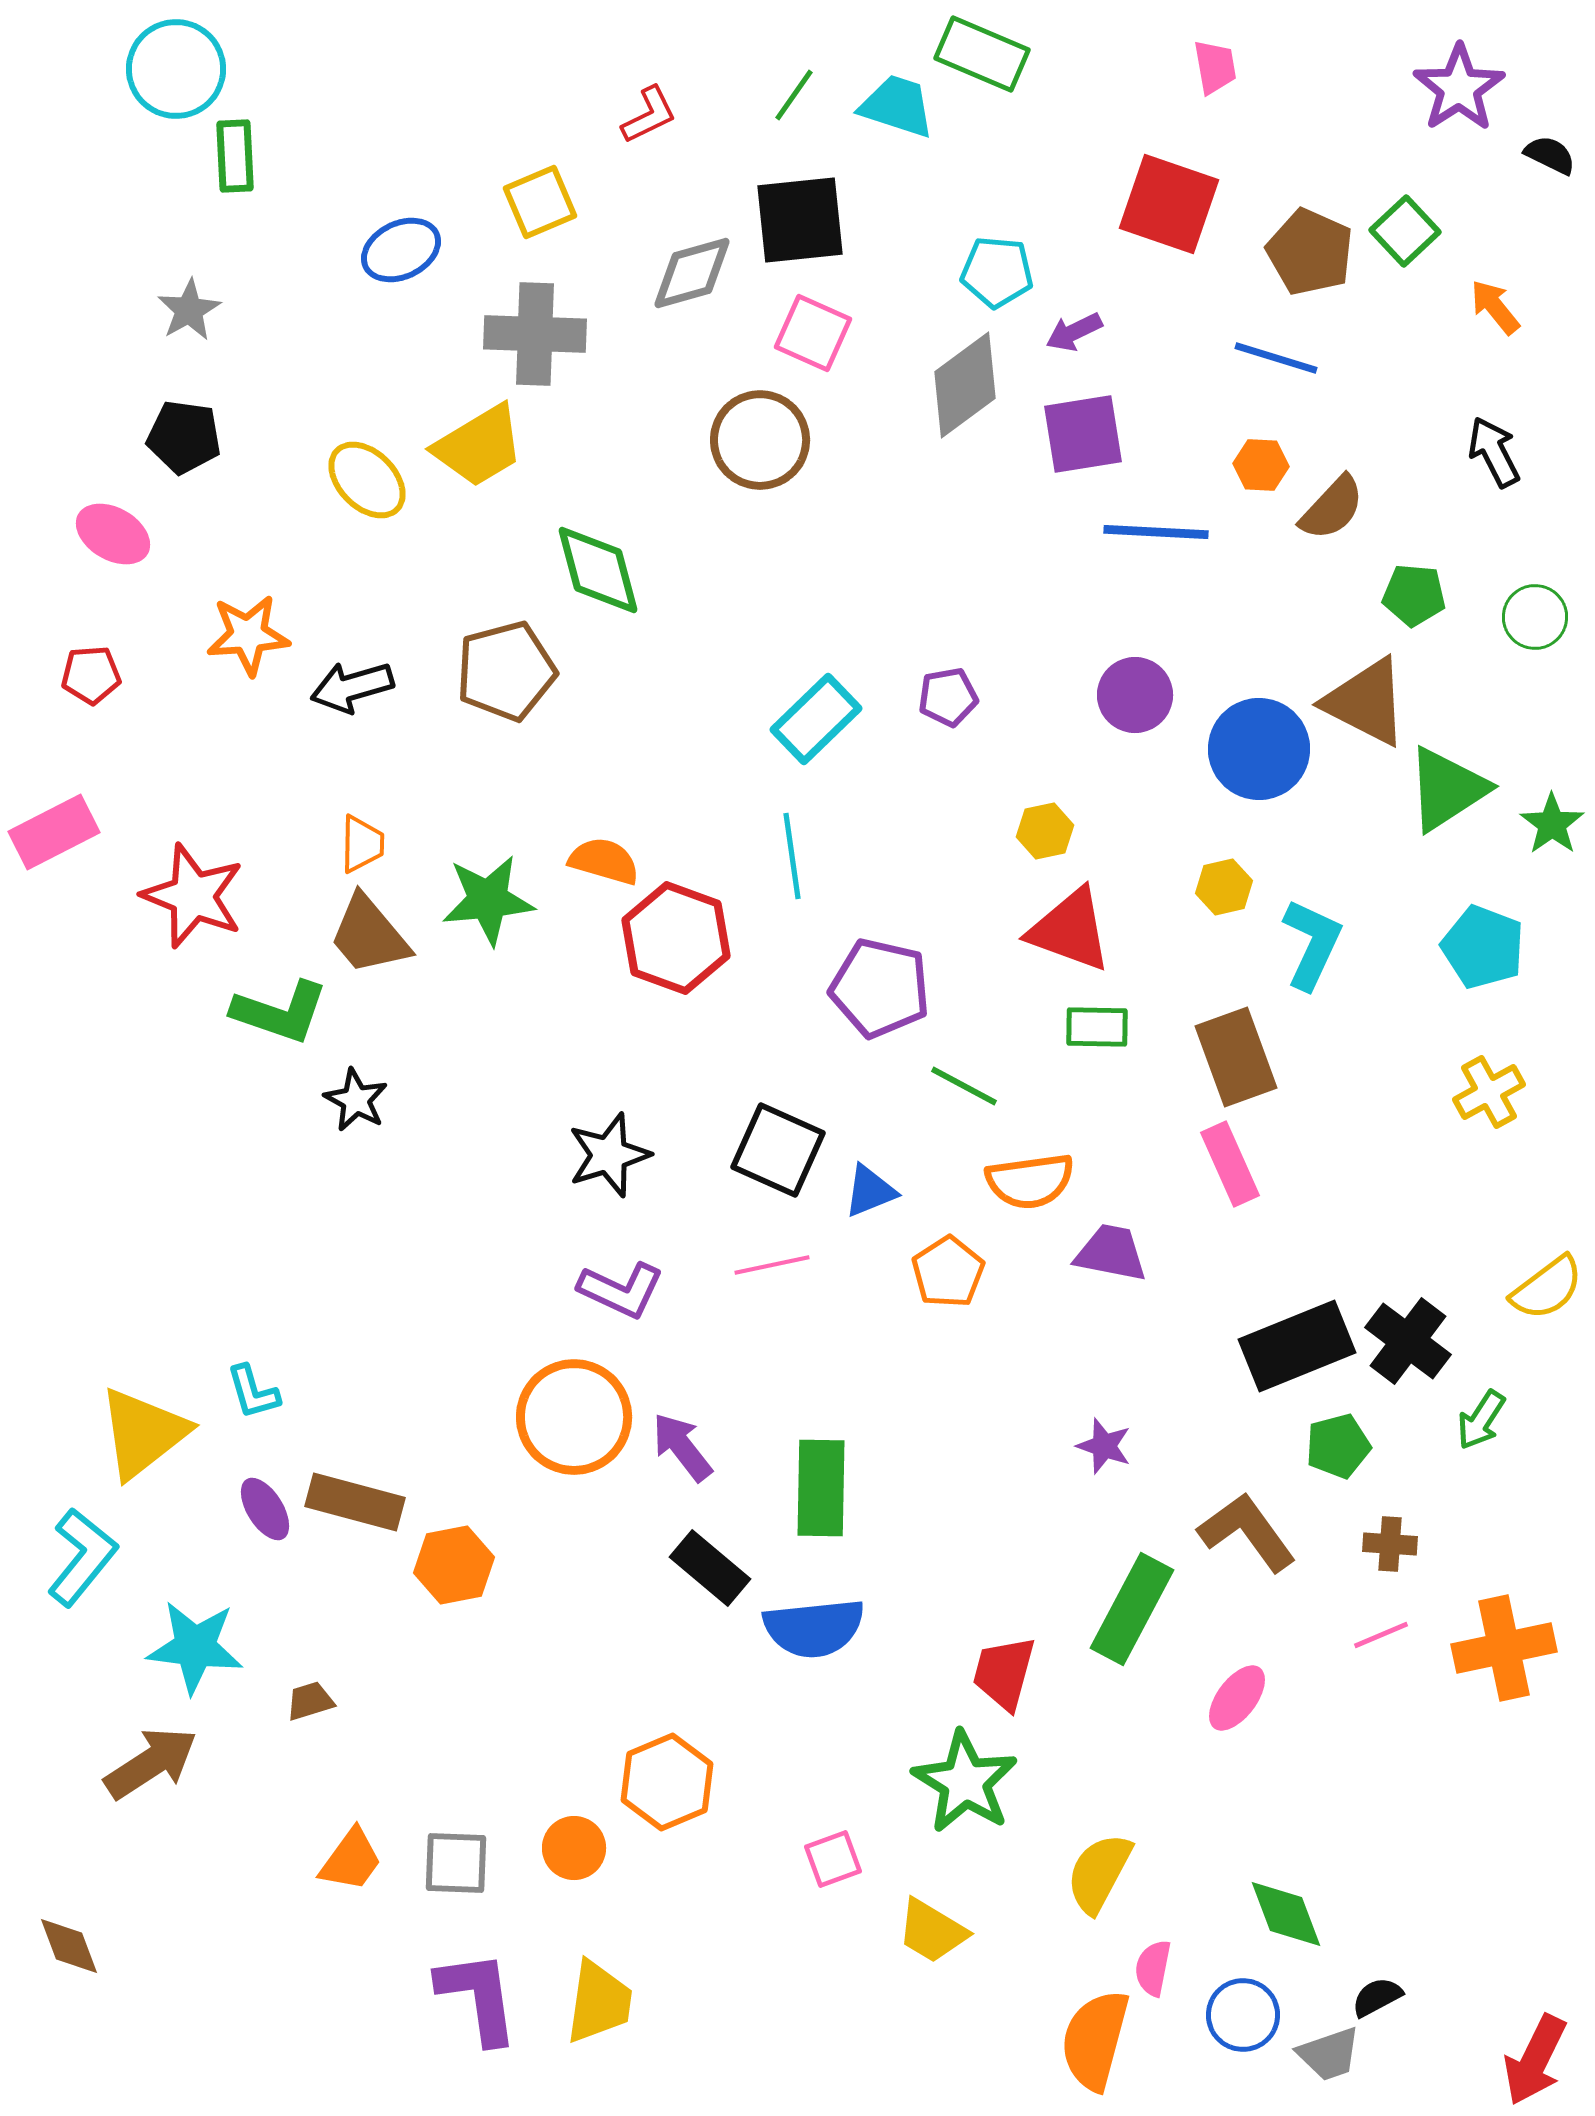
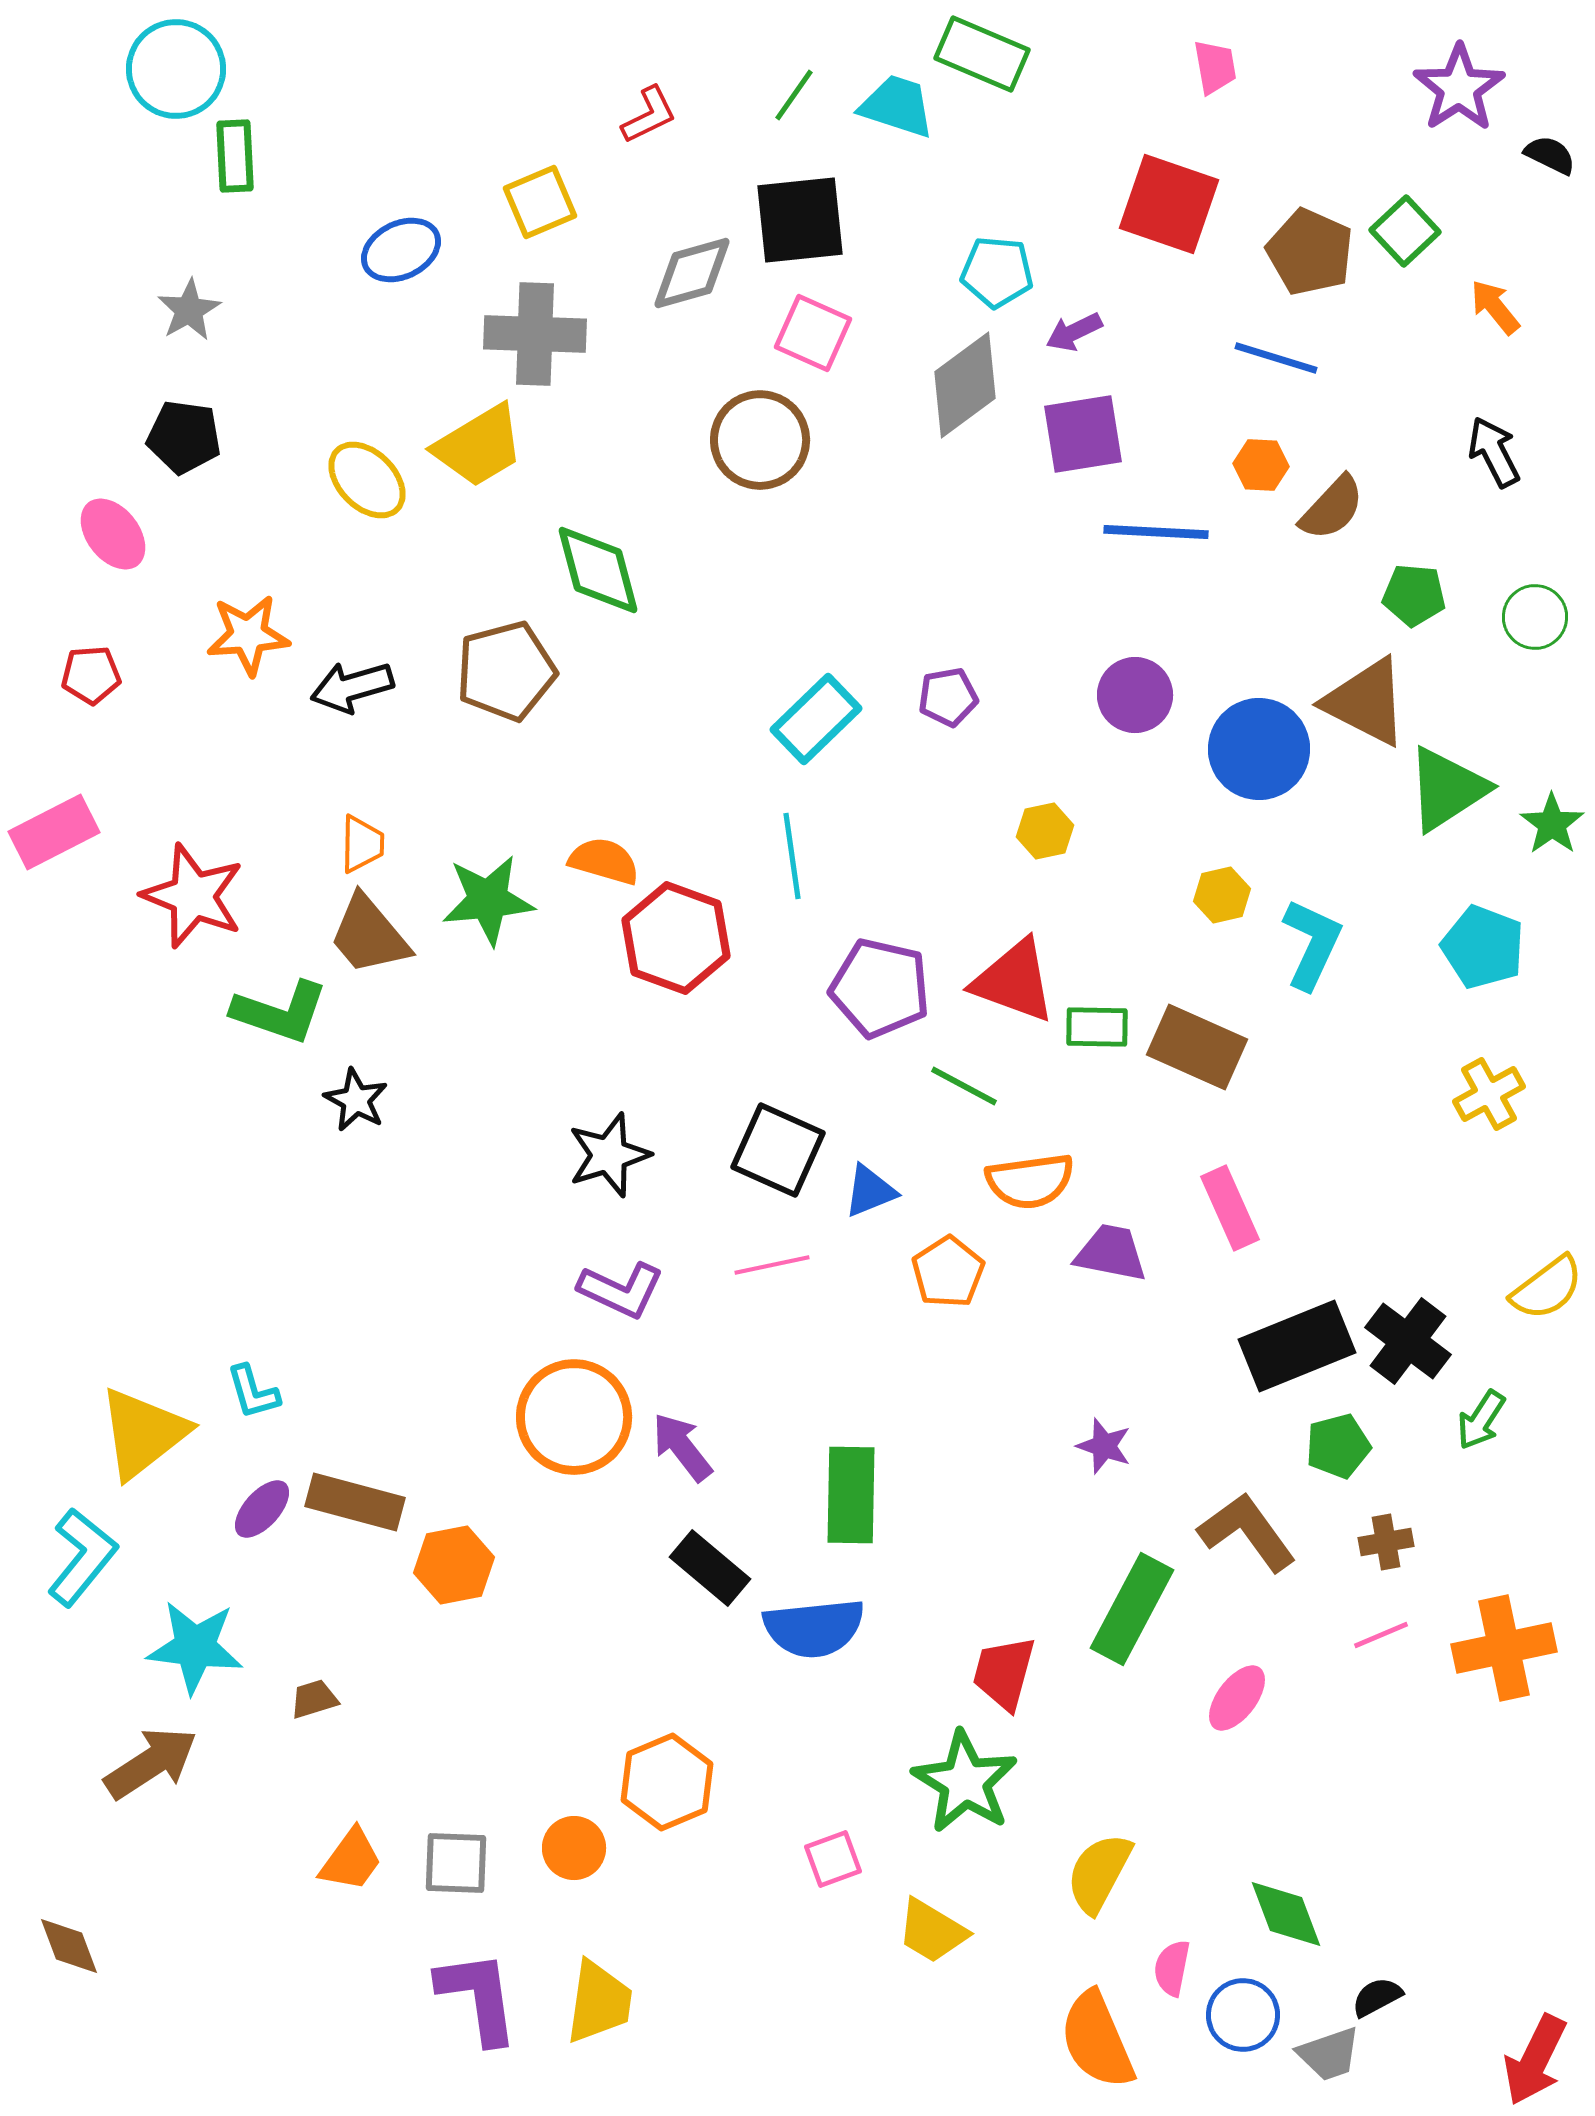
pink ellipse at (113, 534): rotated 22 degrees clockwise
yellow hexagon at (1224, 887): moved 2 px left, 8 px down
red triangle at (1070, 930): moved 56 px left, 51 px down
brown rectangle at (1236, 1057): moved 39 px left, 10 px up; rotated 46 degrees counterclockwise
yellow cross at (1489, 1092): moved 2 px down
pink rectangle at (1230, 1164): moved 44 px down
green rectangle at (821, 1488): moved 30 px right, 7 px down
purple ellipse at (265, 1509): moved 3 px left; rotated 74 degrees clockwise
brown cross at (1390, 1544): moved 4 px left, 2 px up; rotated 14 degrees counterclockwise
brown trapezoid at (310, 1701): moved 4 px right, 2 px up
pink semicircle at (1153, 1968): moved 19 px right
orange semicircle at (1095, 2040): moved 2 px right; rotated 38 degrees counterclockwise
